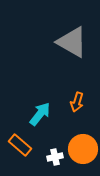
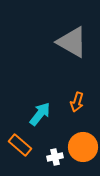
orange circle: moved 2 px up
